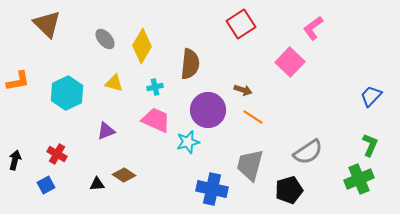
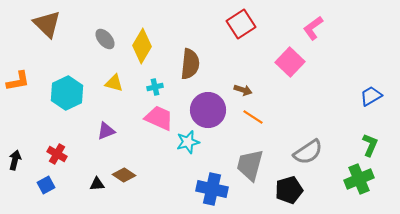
blue trapezoid: rotated 15 degrees clockwise
pink trapezoid: moved 3 px right, 2 px up
